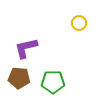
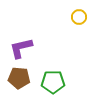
yellow circle: moved 6 px up
purple L-shape: moved 5 px left
